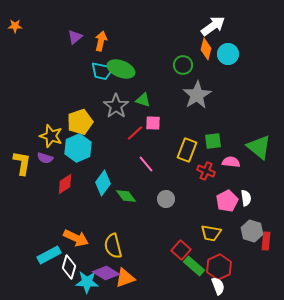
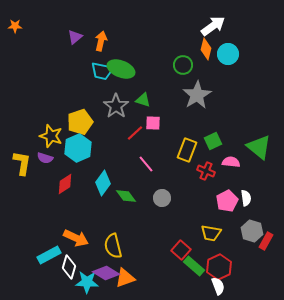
green square at (213, 141): rotated 18 degrees counterclockwise
gray circle at (166, 199): moved 4 px left, 1 px up
red rectangle at (266, 241): rotated 24 degrees clockwise
